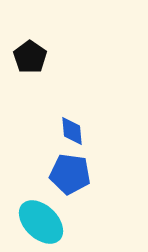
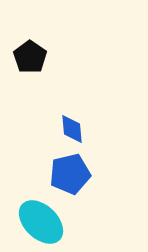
blue diamond: moved 2 px up
blue pentagon: rotated 21 degrees counterclockwise
